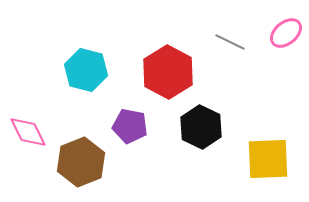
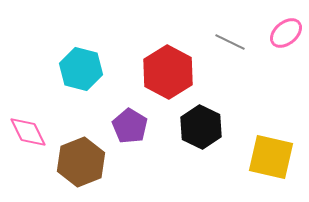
cyan hexagon: moved 5 px left, 1 px up
purple pentagon: rotated 20 degrees clockwise
yellow square: moved 3 px right, 2 px up; rotated 15 degrees clockwise
